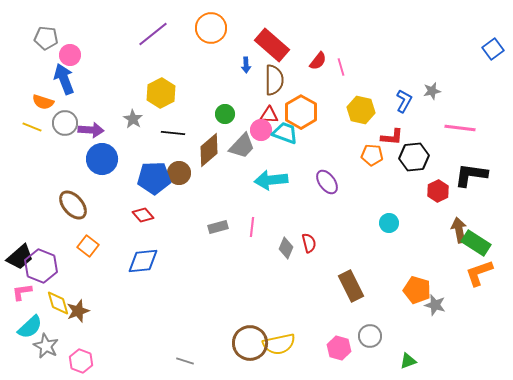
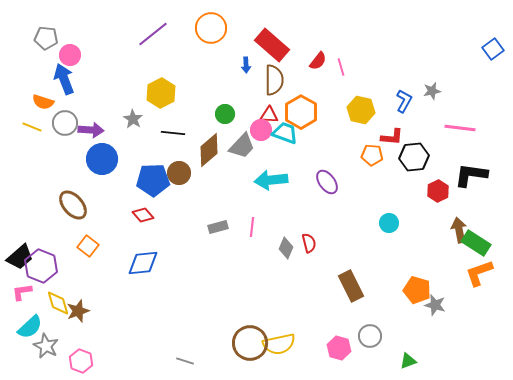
blue pentagon at (154, 178): moved 1 px left, 2 px down
blue diamond at (143, 261): moved 2 px down
